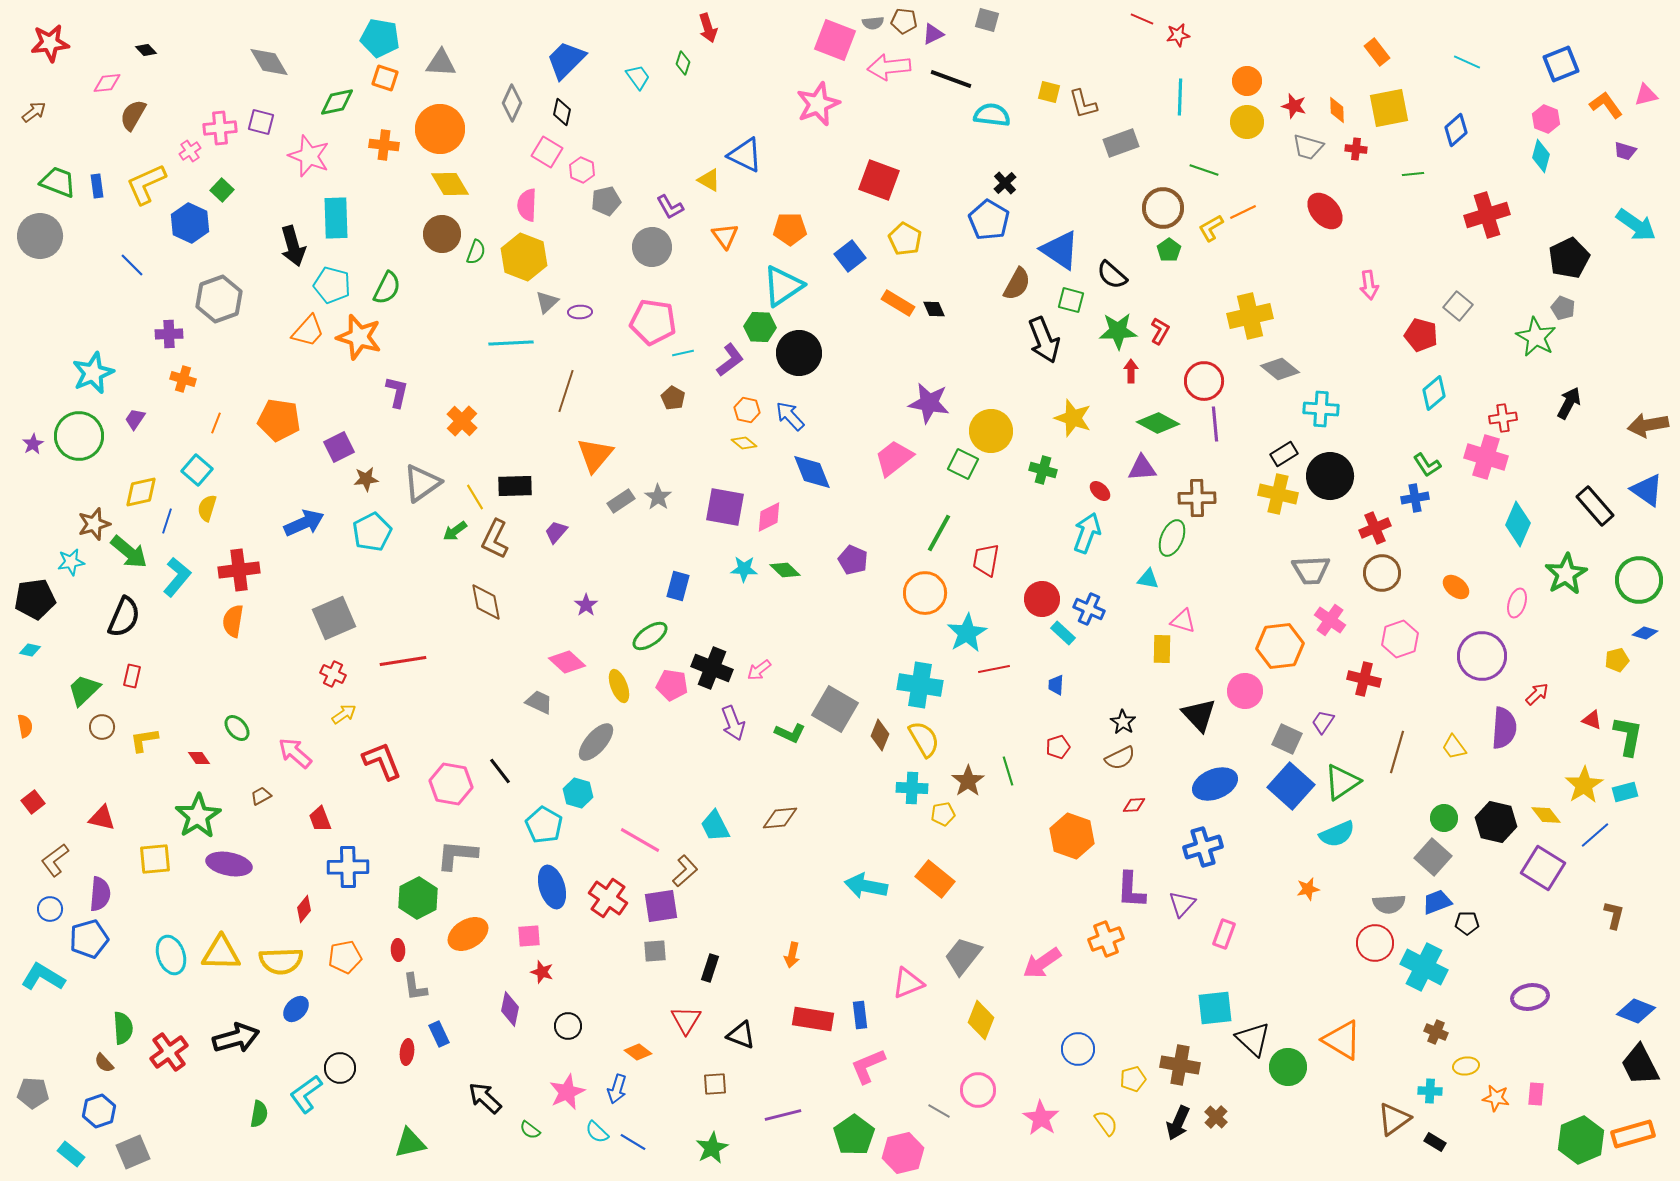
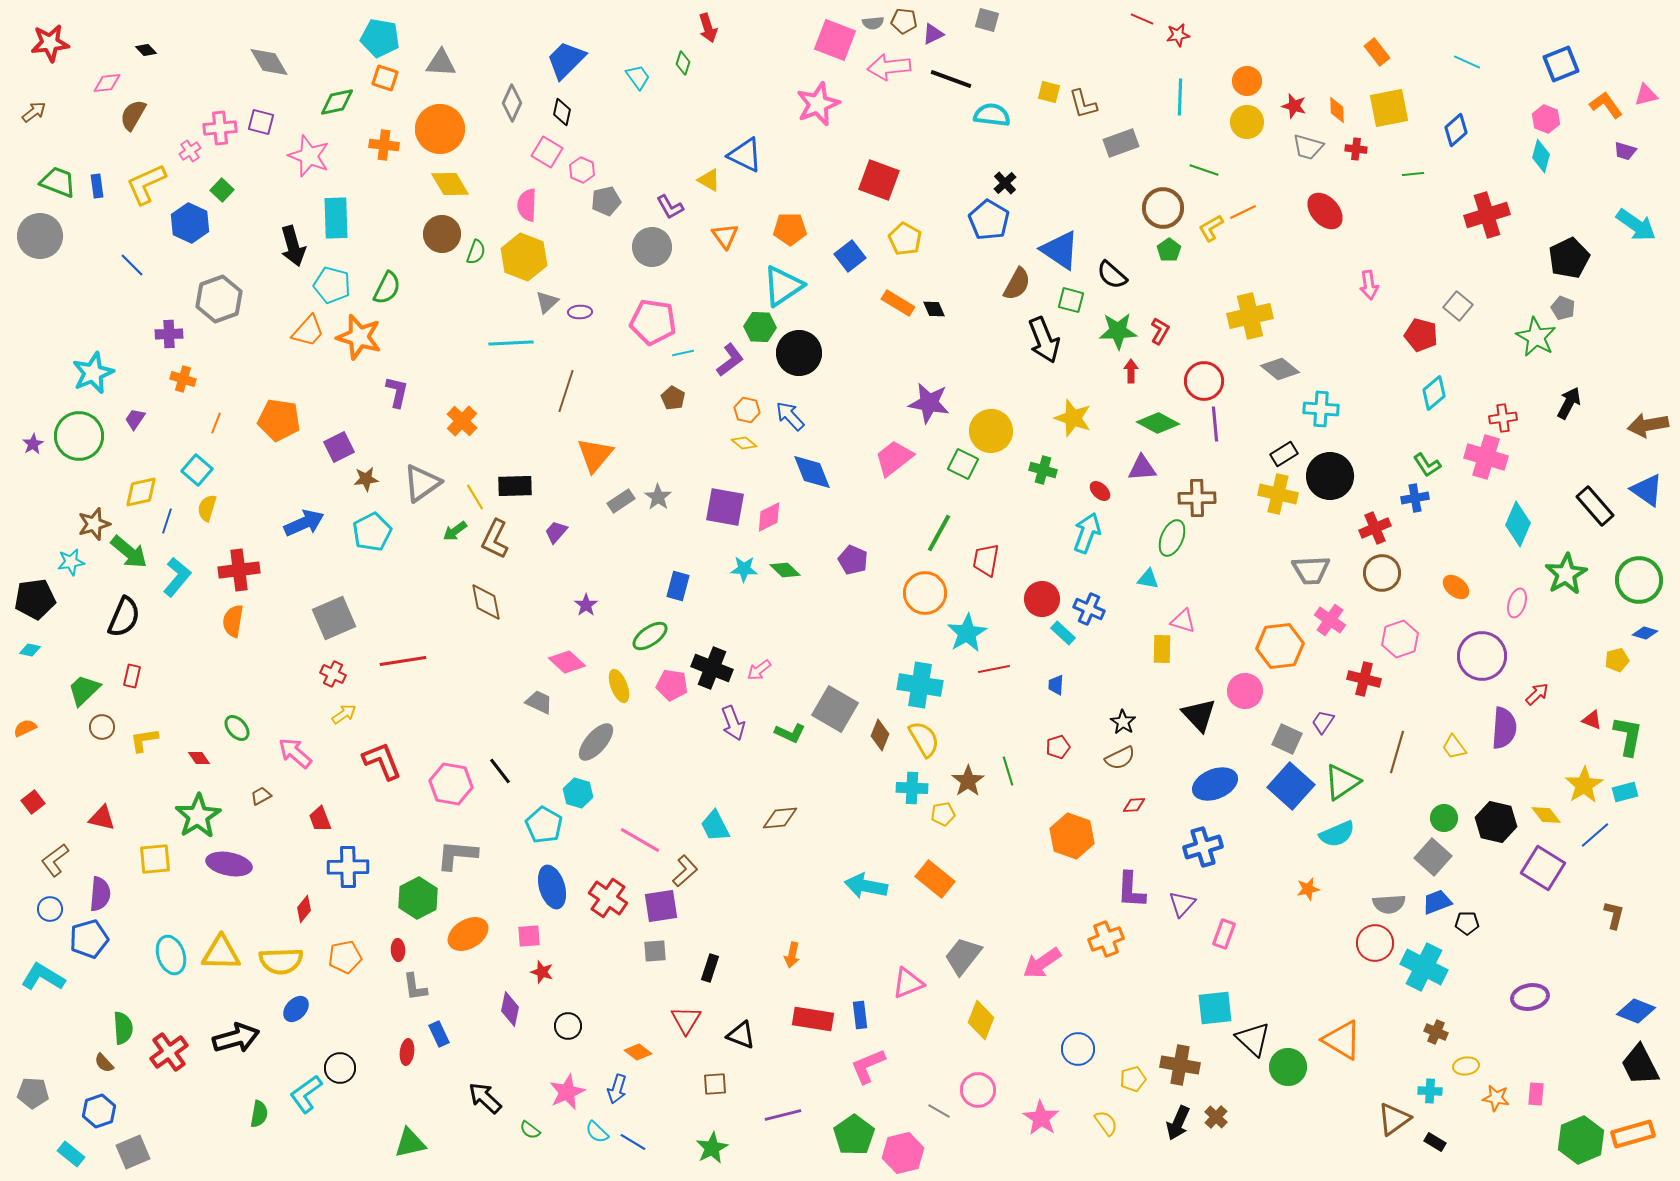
orange semicircle at (25, 726): moved 2 px down; rotated 105 degrees counterclockwise
